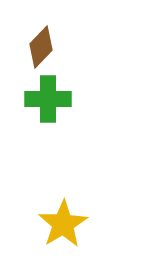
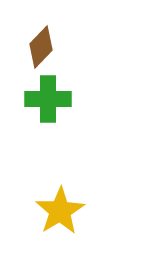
yellow star: moved 3 px left, 13 px up
